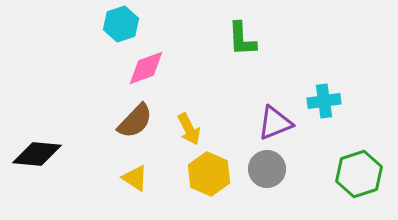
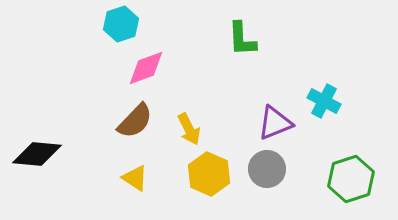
cyan cross: rotated 36 degrees clockwise
green hexagon: moved 8 px left, 5 px down
